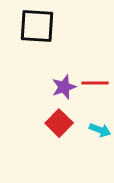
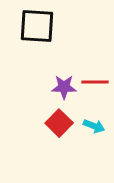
red line: moved 1 px up
purple star: rotated 20 degrees clockwise
cyan arrow: moved 6 px left, 4 px up
